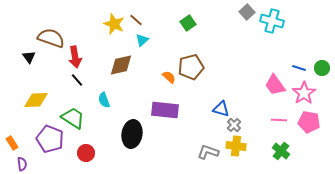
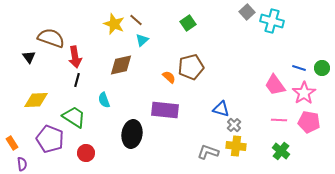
black line: rotated 56 degrees clockwise
green trapezoid: moved 1 px right, 1 px up
